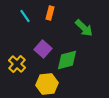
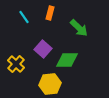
cyan line: moved 1 px left, 1 px down
green arrow: moved 5 px left
green diamond: rotated 15 degrees clockwise
yellow cross: moved 1 px left
yellow hexagon: moved 3 px right
